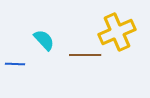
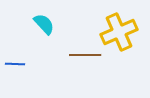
yellow cross: moved 2 px right
cyan semicircle: moved 16 px up
